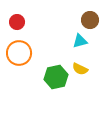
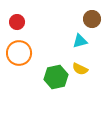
brown circle: moved 2 px right, 1 px up
